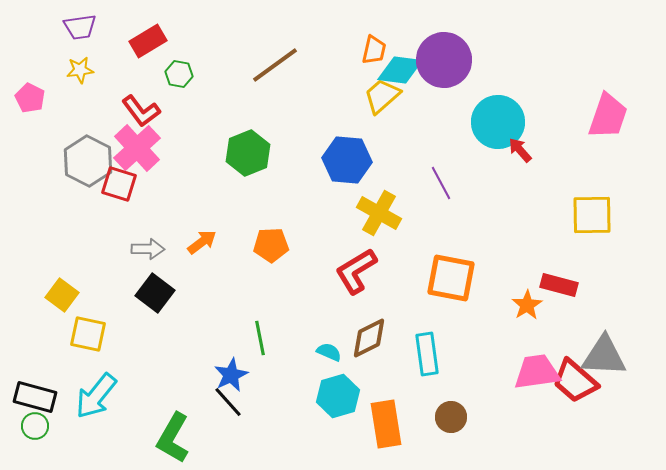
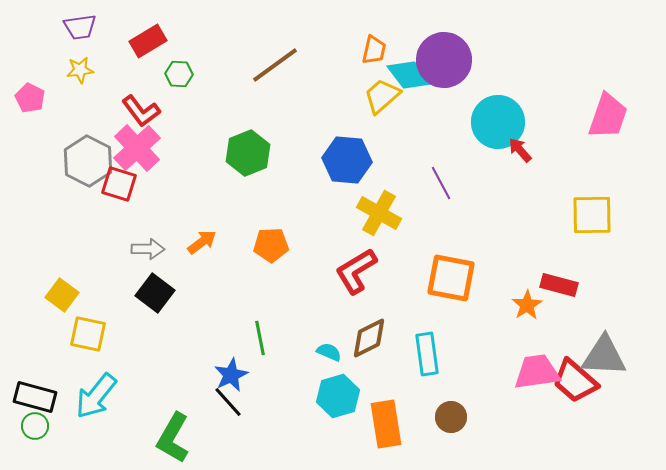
cyan diamond at (400, 70): moved 9 px right, 5 px down; rotated 45 degrees clockwise
green hexagon at (179, 74): rotated 8 degrees counterclockwise
